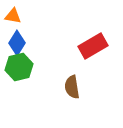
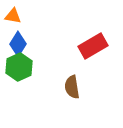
blue diamond: moved 1 px right, 1 px down
green hexagon: rotated 12 degrees counterclockwise
